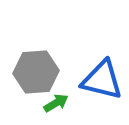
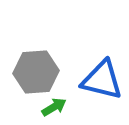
green arrow: moved 2 px left, 4 px down
